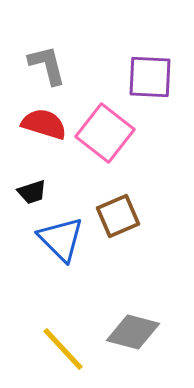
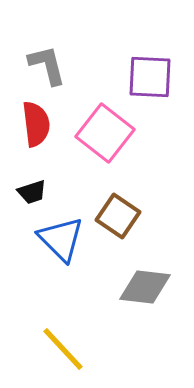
red semicircle: moved 8 px left; rotated 66 degrees clockwise
brown square: rotated 33 degrees counterclockwise
gray diamond: moved 12 px right, 45 px up; rotated 8 degrees counterclockwise
